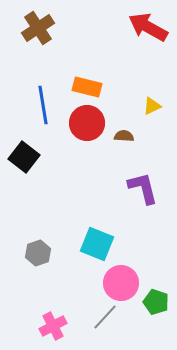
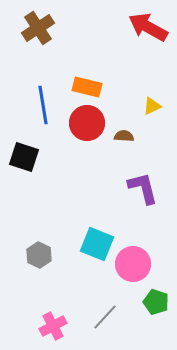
black square: rotated 20 degrees counterclockwise
gray hexagon: moved 1 px right, 2 px down; rotated 15 degrees counterclockwise
pink circle: moved 12 px right, 19 px up
